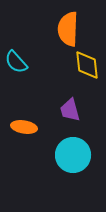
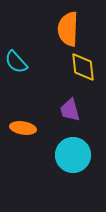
yellow diamond: moved 4 px left, 2 px down
orange ellipse: moved 1 px left, 1 px down
